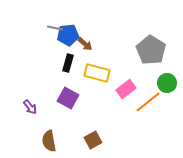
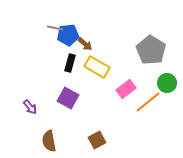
black rectangle: moved 2 px right
yellow rectangle: moved 6 px up; rotated 15 degrees clockwise
brown square: moved 4 px right
